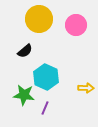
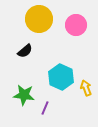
cyan hexagon: moved 15 px right
yellow arrow: rotated 112 degrees counterclockwise
